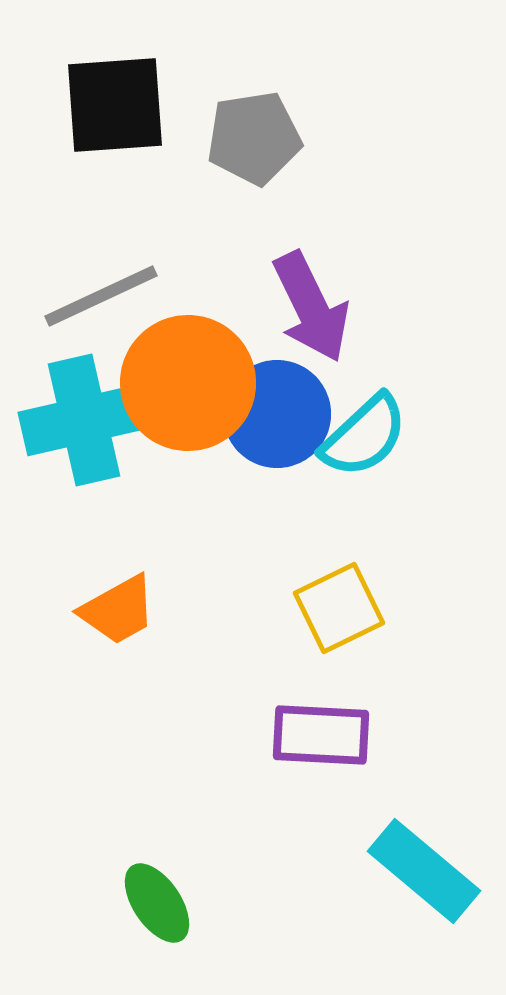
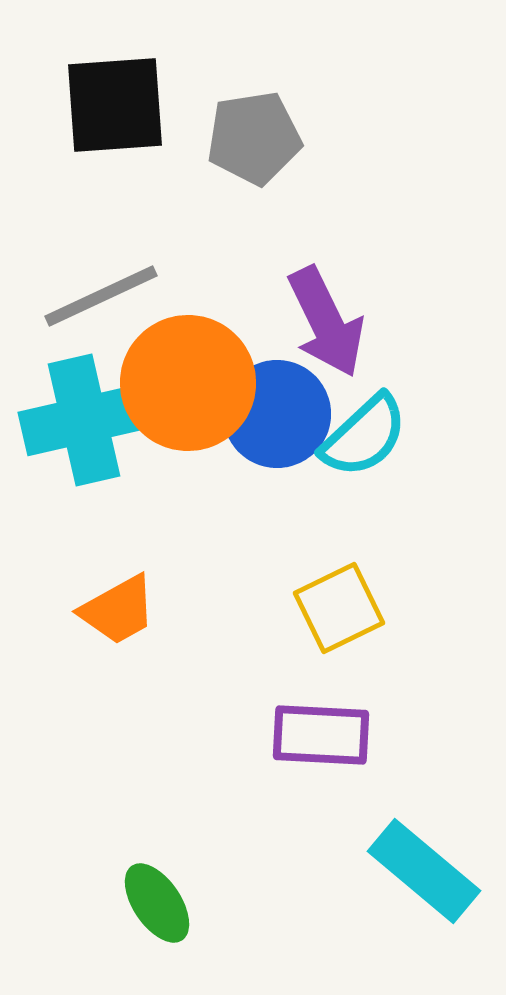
purple arrow: moved 15 px right, 15 px down
